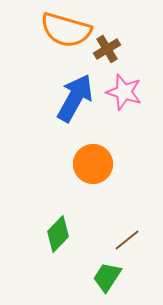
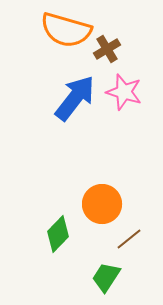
blue arrow: rotated 9 degrees clockwise
orange circle: moved 9 px right, 40 px down
brown line: moved 2 px right, 1 px up
green trapezoid: moved 1 px left
